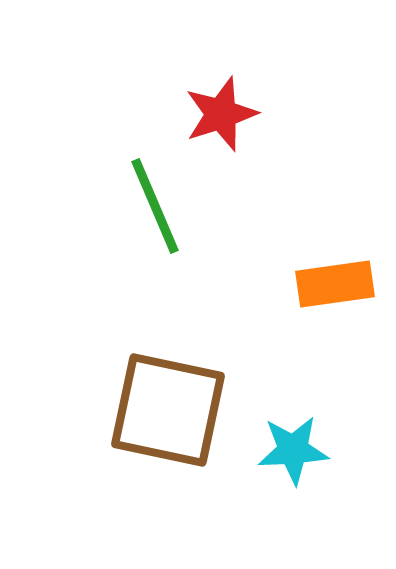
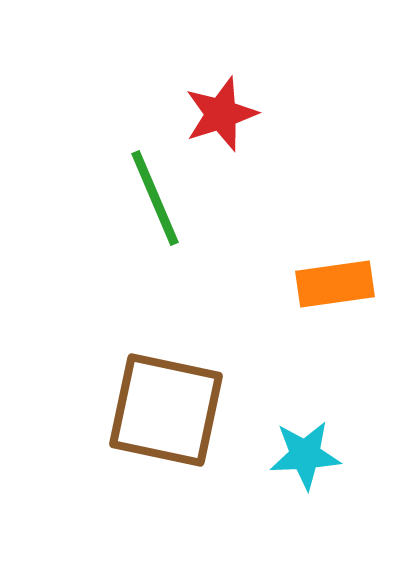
green line: moved 8 px up
brown square: moved 2 px left
cyan star: moved 12 px right, 5 px down
